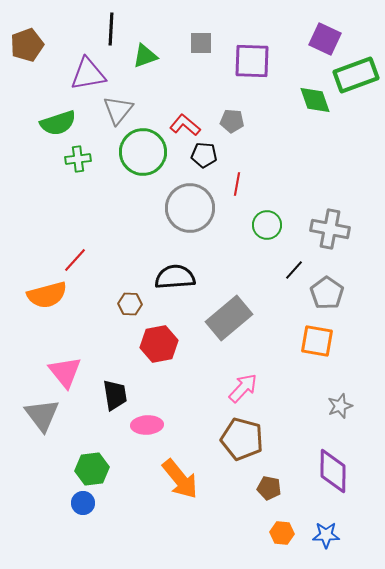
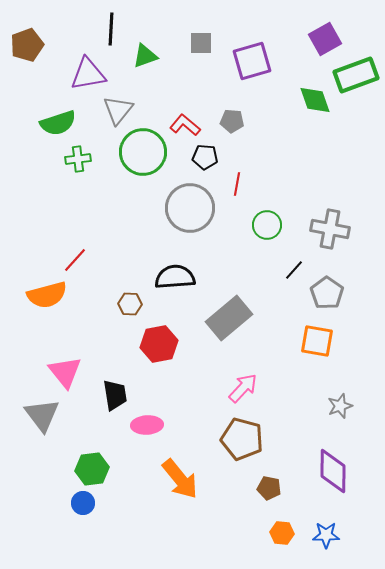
purple square at (325, 39): rotated 36 degrees clockwise
purple square at (252, 61): rotated 18 degrees counterclockwise
black pentagon at (204, 155): moved 1 px right, 2 px down
